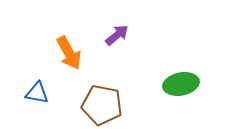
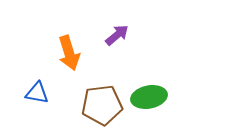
orange arrow: rotated 12 degrees clockwise
green ellipse: moved 32 px left, 13 px down
brown pentagon: rotated 18 degrees counterclockwise
